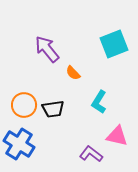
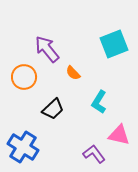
orange circle: moved 28 px up
black trapezoid: rotated 35 degrees counterclockwise
pink triangle: moved 2 px right, 1 px up
blue cross: moved 4 px right, 3 px down
purple L-shape: moved 3 px right; rotated 15 degrees clockwise
